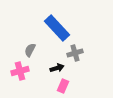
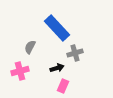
gray semicircle: moved 3 px up
